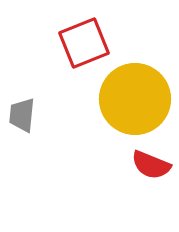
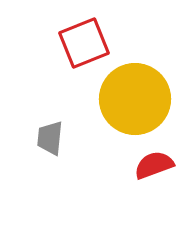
gray trapezoid: moved 28 px right, 23 px down
red semicircle: moved 3 px right; rotated 138 degrees clockwise
